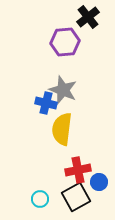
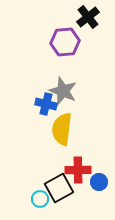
gray star: moved 1 px down
blue cross: moved 1 px down
red cross: rotated 10 degrees clockwise
black square: moved 17 px left, 9 px up
